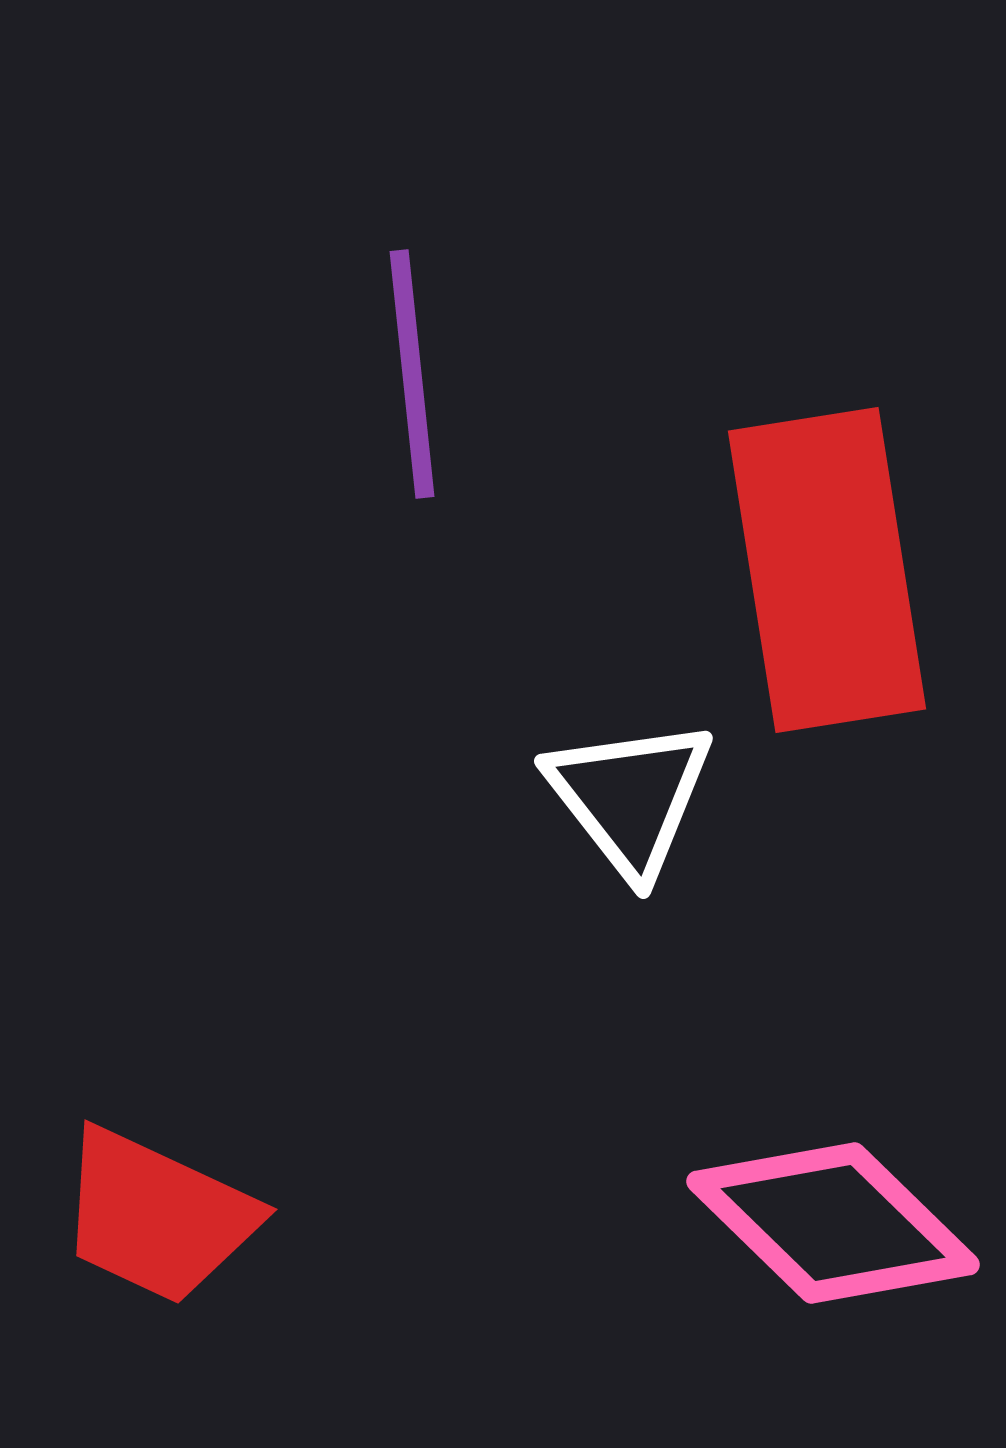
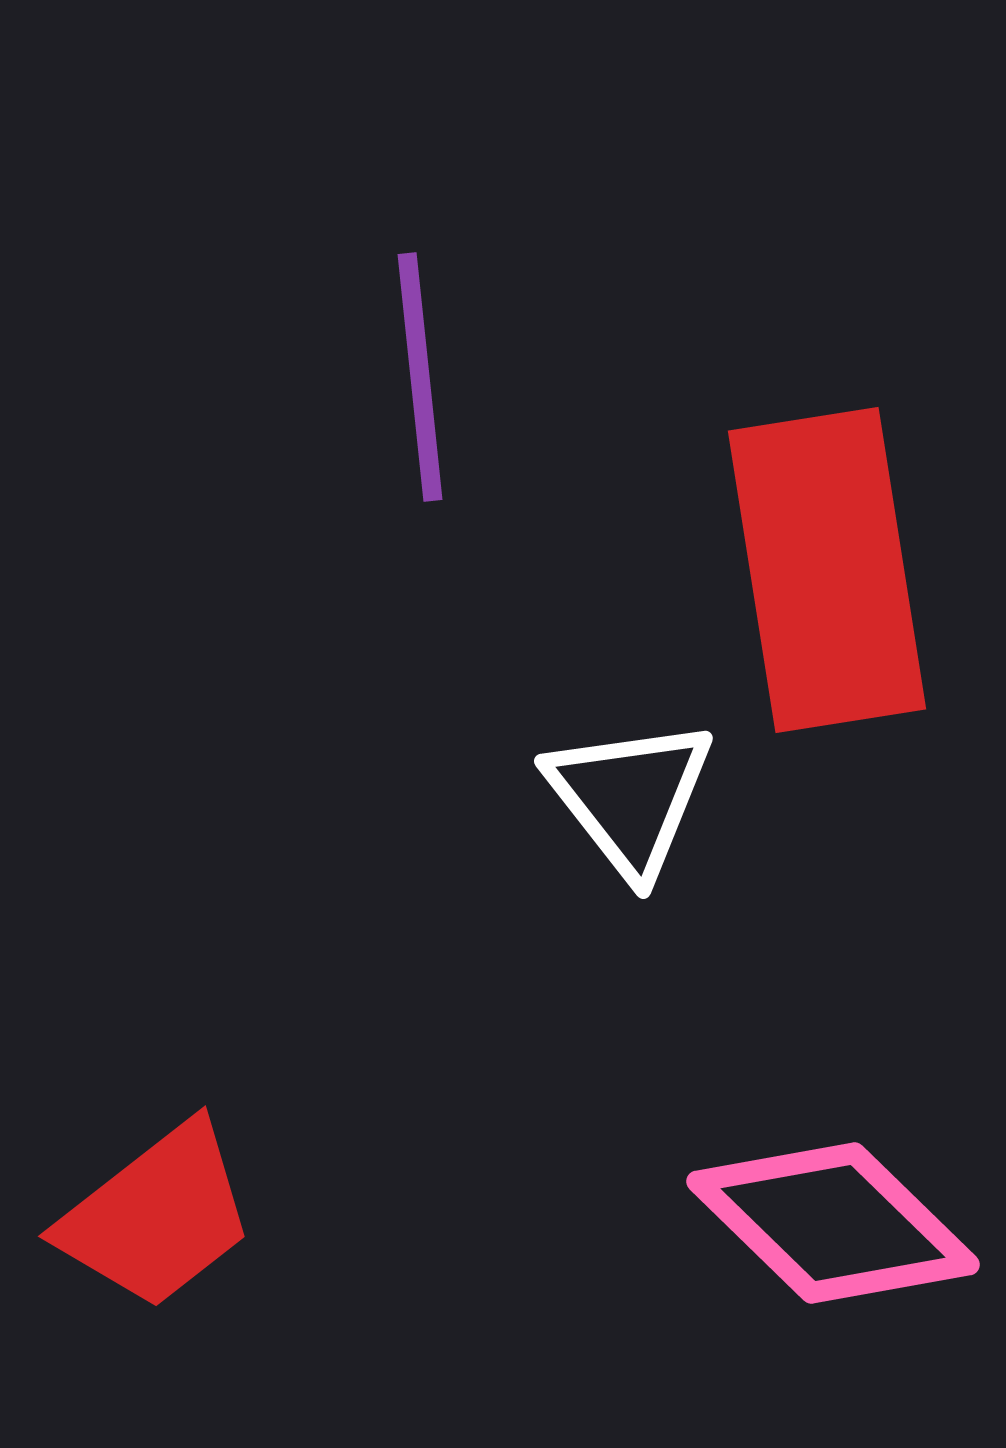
purple line: moved 8 px right, 3 px down
red trapezoid: rotated 63 degrees counterclockwise
